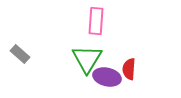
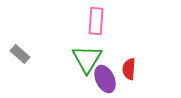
purple ellipse: moved 2 px left, 2 px down; rotated 52 degrees clockwise
